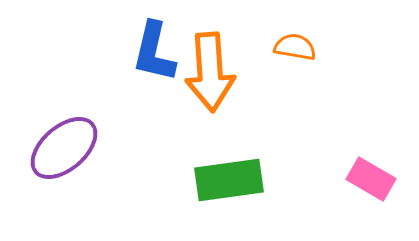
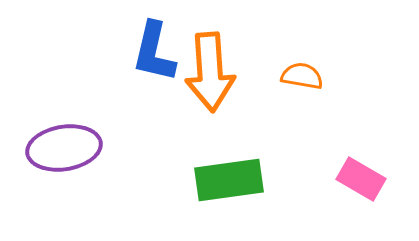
orange semicircle: moved 7 px right, 29 px down
purple ellipse: rotated 32 degrees clockwise
pink rectangle: moved 10 px left
